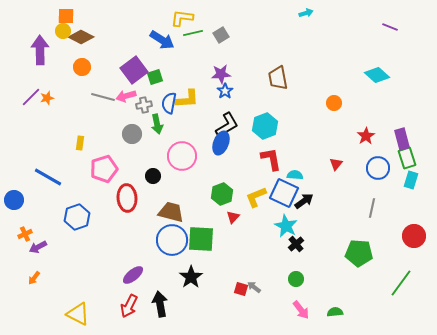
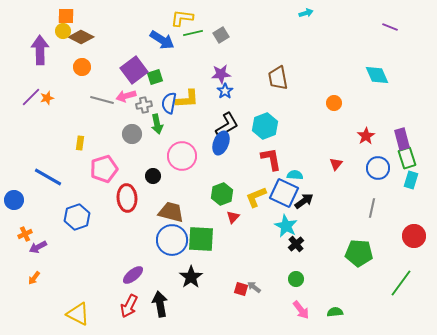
cyan diamond at (377, 75): rotated 25 degrees clockwise
gray line at (103, 97): moved 1 px left, 3 px down
